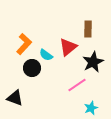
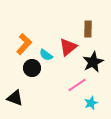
cyan star: moved 5 px up
